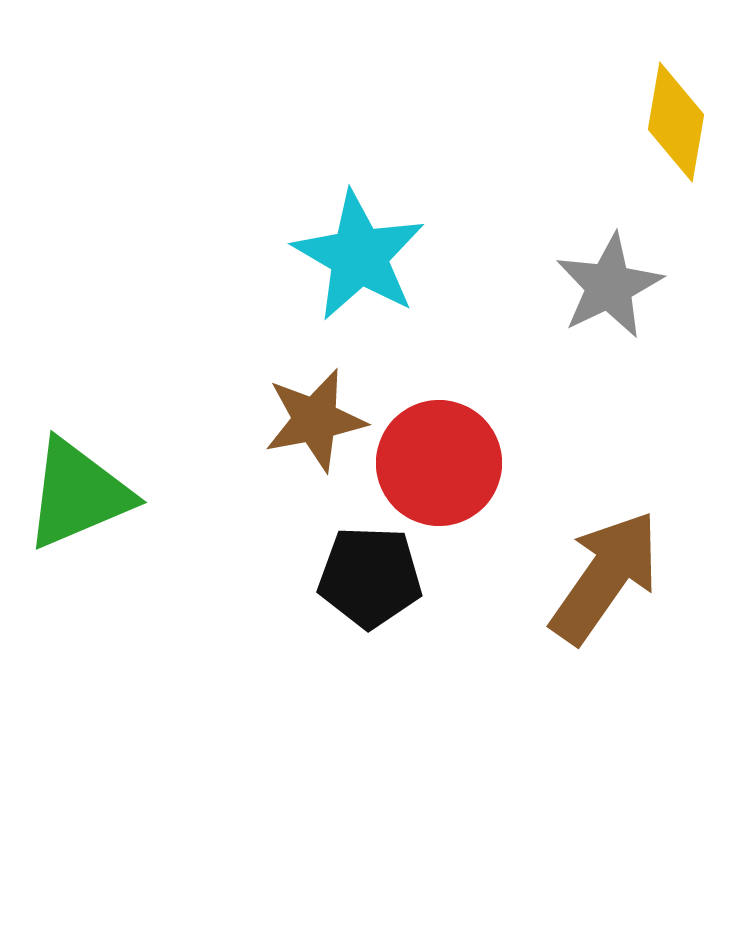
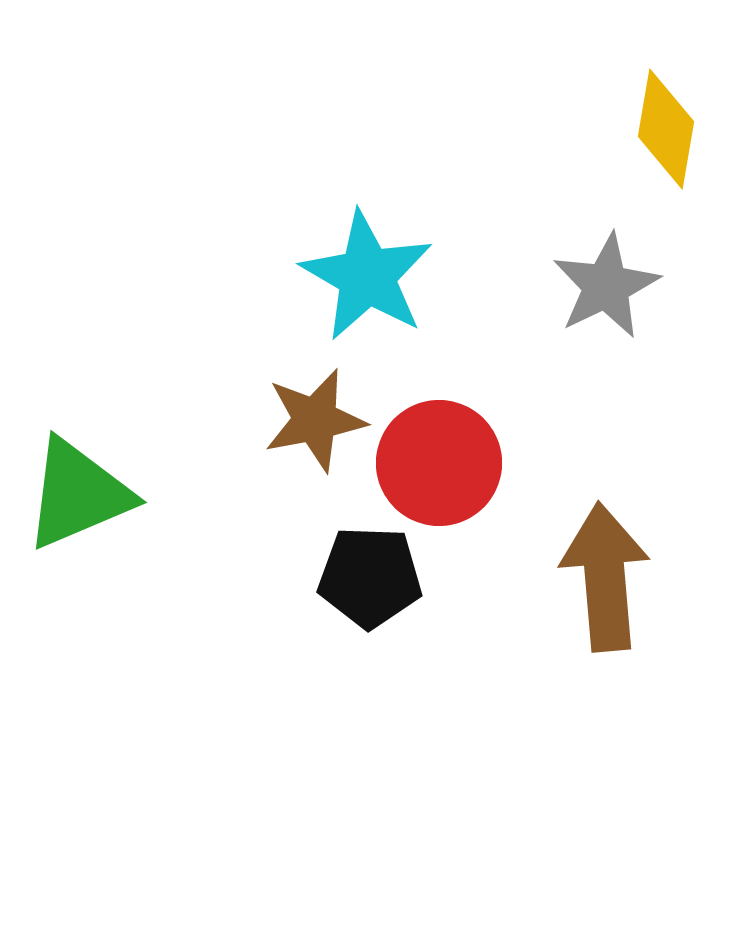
yellow diamond: moved 10 px left, 7 px down
cyan star: moved 8 px right, 20 px down
gray star: moved 3 px left
brown arrow: rotated 40 degrees counterclockwise
